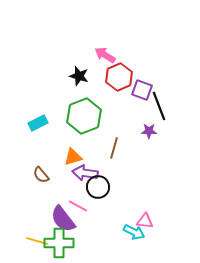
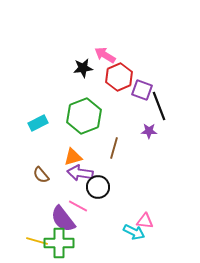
black star: moved 4 px right, 8 px up; rotated 24 degrees counterclockwise
purple arrow: moved 5 px left
